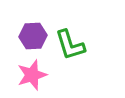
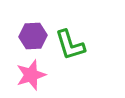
pink star: moved 1 px left
